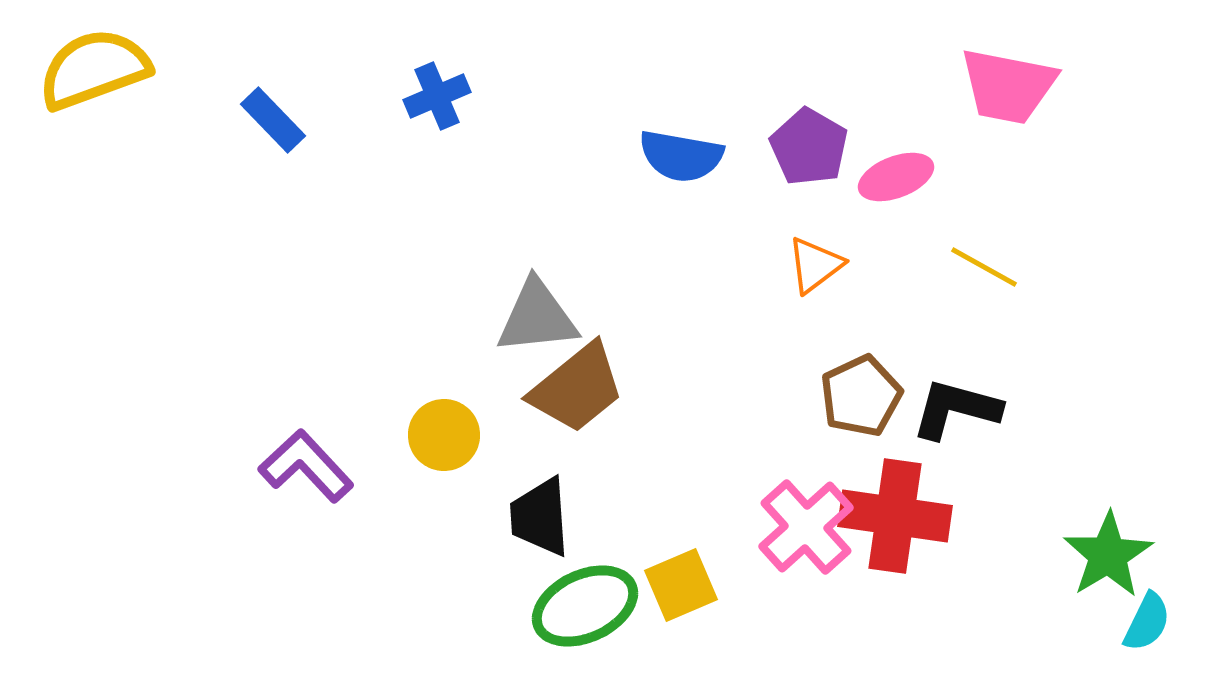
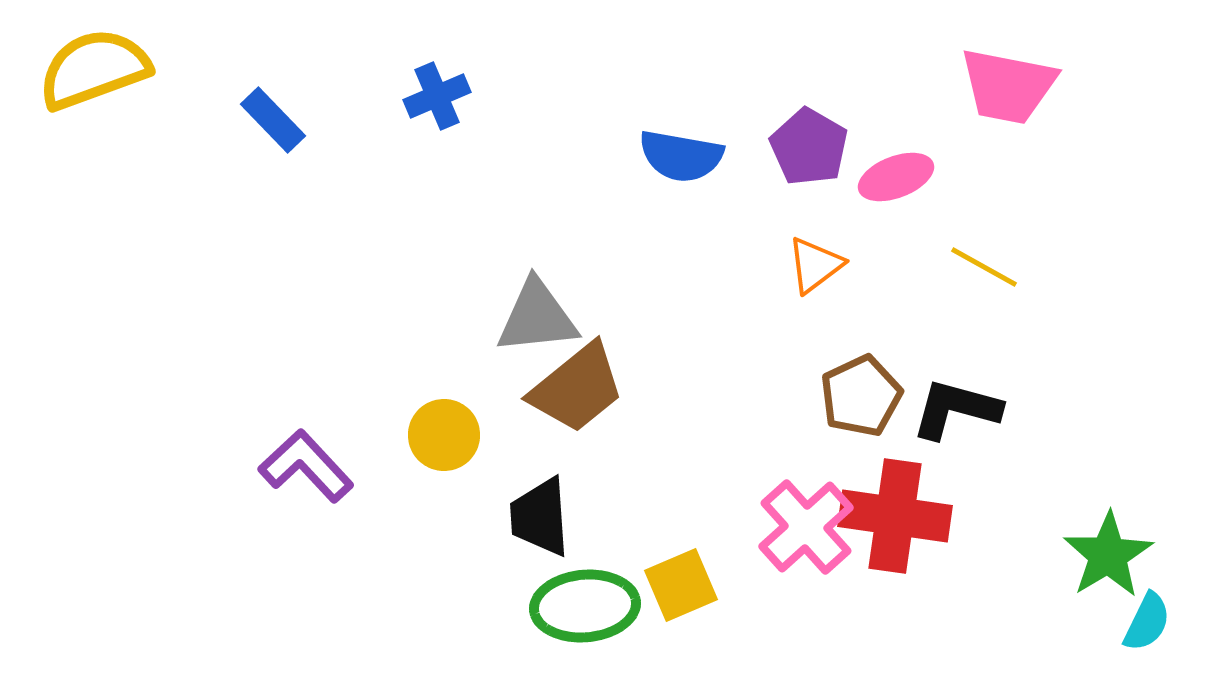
green ellipse: rotated 20 degrees clockwise
